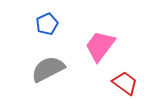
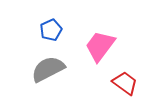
blue pentagon: moved 4 px right, 6 px down
